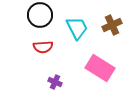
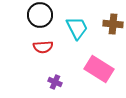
brown cross: moved 1 px right, 1 px up; rotated 30 degrees clockwise
pink rectangle: moved 1 px left, 1 px down
